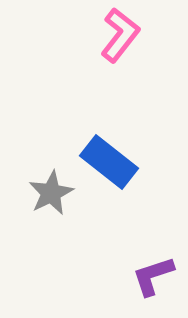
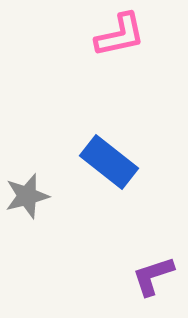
pink L-shape: rotated 40 degrees clockwise
gray star: moved 24 px left, 3 px down; rotated 12 degrees clockwise
